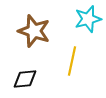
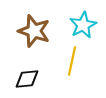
cyan star: moved 5 px left, 6 px down; rotated 12 degrees counterclockwise
black diamond: moved 2 px right
